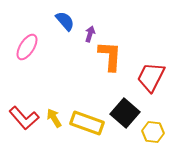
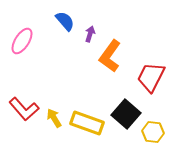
pink ellipse: moved 5 px left, 6 px up
orange L-shape: rotated 148 degrees counterclockwise
black square: moved 1 px right, 1 px down
red L-shape: moved 9 px up
